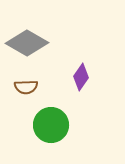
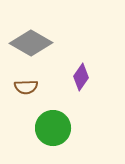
gray diamond: moved 4 px right
green circle: moved 2 px right, 3 px down
